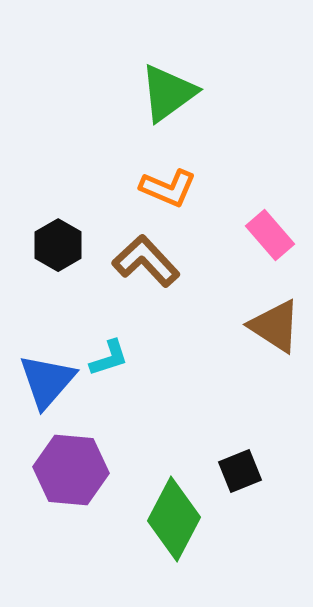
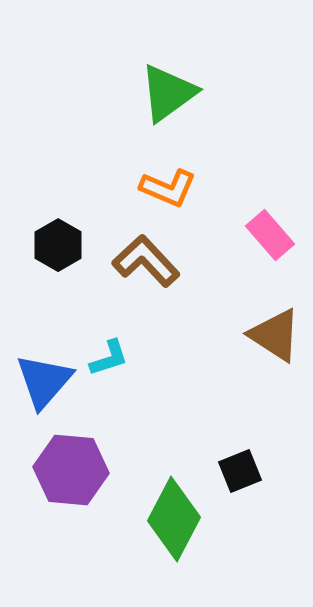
brown triangle: moved 9 px down
blue triangle: moved 3 px left
